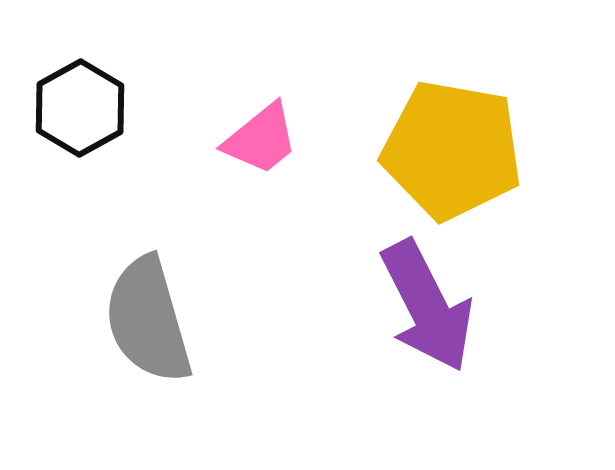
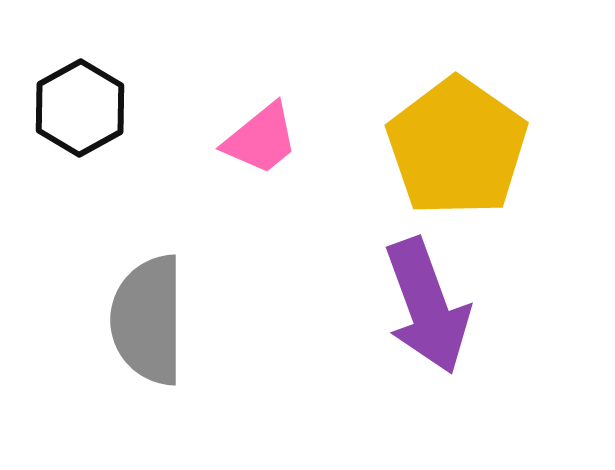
yellow pentagon: moved 5 px right, 3 px up; rotated 25 degrees clockwise
purple arrow: rotated 7 degrees clockwise
gray semicircle: rotated 16 degrees clockwise
